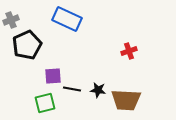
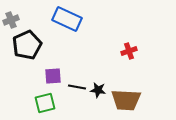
black line: moved 5 px right, 2 px up
